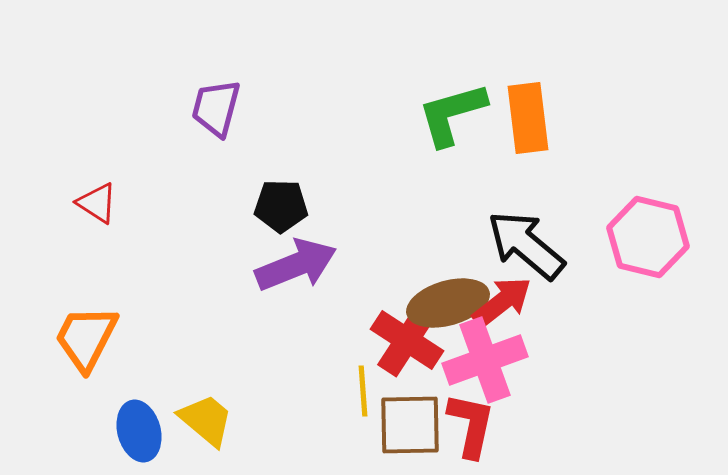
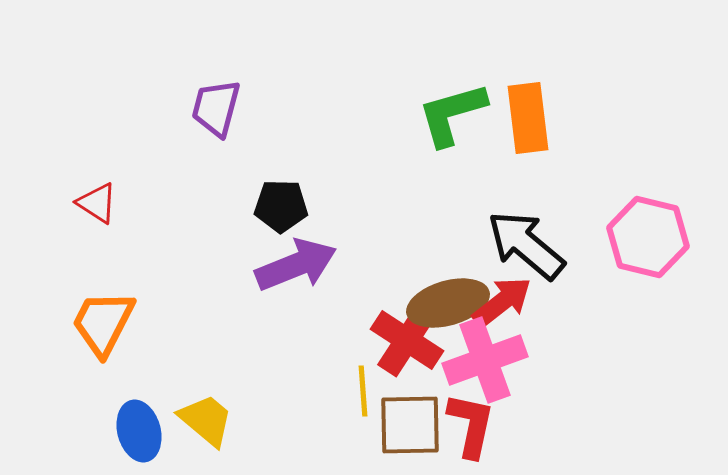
orange trapezoid: moved 17 px right, 15 px up
